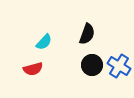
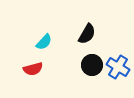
black semicircle: rotated 10 degrees clockwise
blue cross: moved 1 px left, 1 px down
